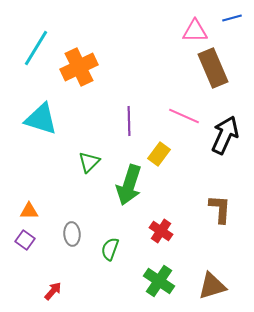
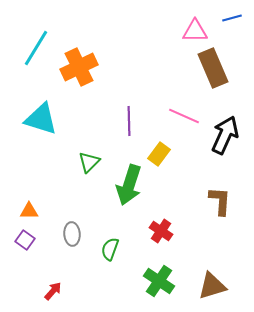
brown L-shape: moved 8 px up
